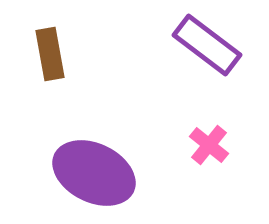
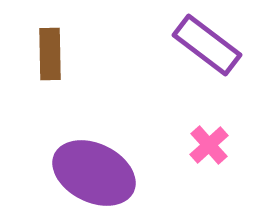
brown rectangle: rotated 9 degrees clockwise
pink cross: rotated 9 degrees clockwise
